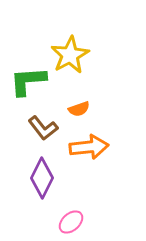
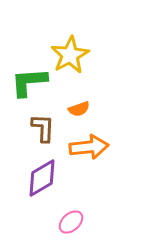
green L-shape: moved 1 px right, 1 px down
brown L-shape: rotated 140 degrees counterclockwise
purple diamond: rotated 33 degrees clockwise
